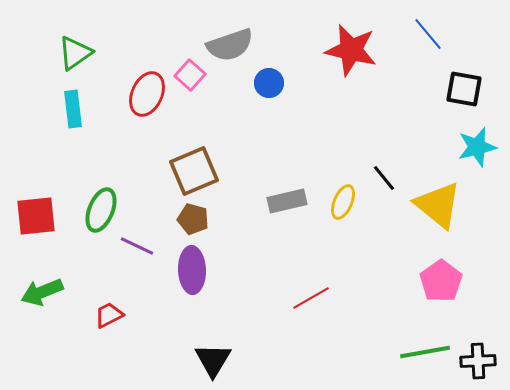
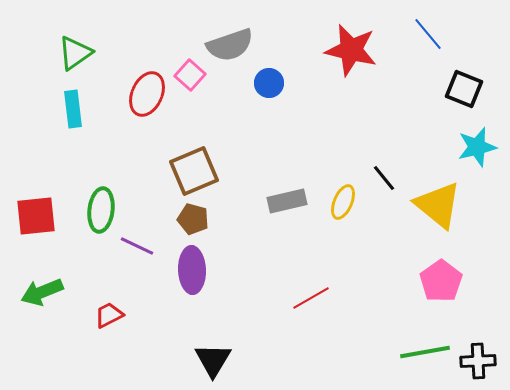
black square: rotated 12 degrees clockwise
green ellipse: rotated 15 degrees counterclockwise
